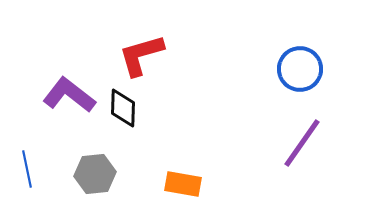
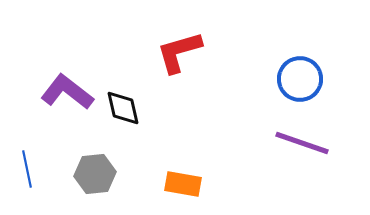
red L-shape: moved 38 px right, 3 px up
blue circle: moved 10 px down
purple L-shape: moved 2 px left, 3 px up
black diamond: rotated 15 degrees counterclockwise
purple line: rotated 74 degrees clockwise
